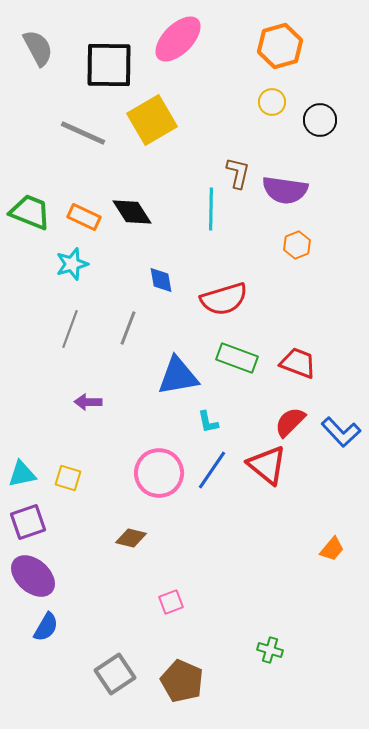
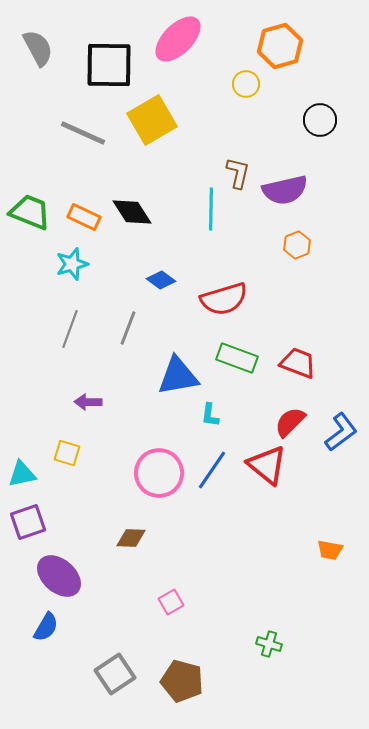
yellow circle at (272, 102): moved 26 px left, 18 px up
purple semicircle at (285, 190): rotated 21 degrees counterclockwise
blue diamond at (161, 280): rotated 44 degrees counterclockwise
cyan L-shape at (208, 422): moved 2 px right, 7 px up; rotated 20 degrees clockwise
blue L-shape at (341, 432): rotated 84 degrees counterclockwise
yellow square at (68, 478): moved 1 px left, 25 px up
brown diamond at (131, 538): rotated 12 degrees counterclockwise
orange trapezoid at (332, 549): moved 2 px left, 1 px down; rotated 60 degrees clockwise
purple ellipse at (33, 576): moved 26 px right
pink square at (171, 602): rotated 10 degrees counterclockwise
green cross at (270, 650): moved 1 px left, 6 px up
brown pentagon at (182, 681): rotated 9 degrees counterclockwise
